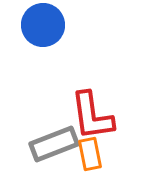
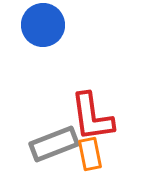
red L-shape: moved 1 px down
